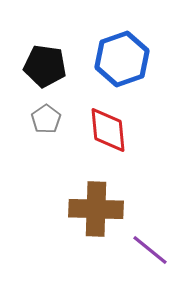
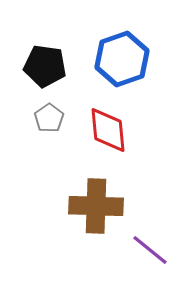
gray pentagon: moved 3 px right, 1 px up
brown cross: moved 3 px up
